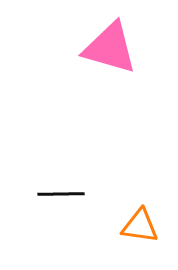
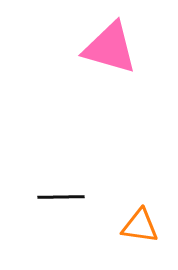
black line: moved 3 px down
